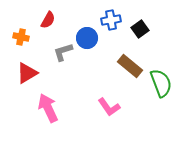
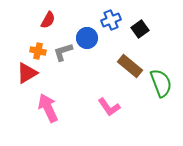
blue cross: rotated 12 degrees counterclockwise
orange cross: moved 17 px right, 14 px down
